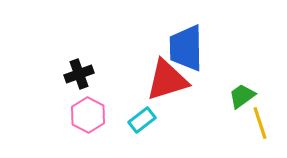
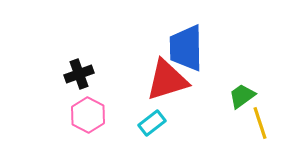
cyan rectangle: moved 10 px right, 3 px down
